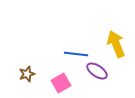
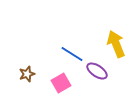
blue line: moved 4 px left; rotated 25 degrees clockwise
